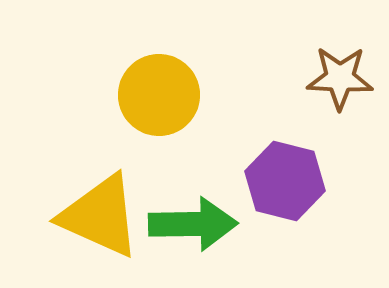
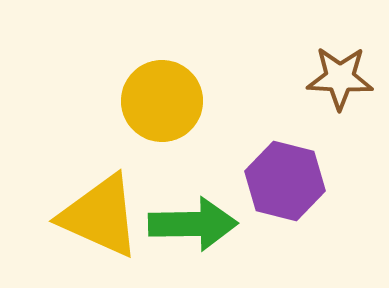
yellow circle: moved 3 px right, 6 px down
